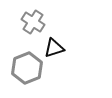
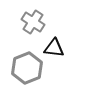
black triangle: rotated 25 degrees clockwise
